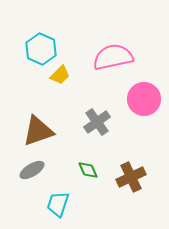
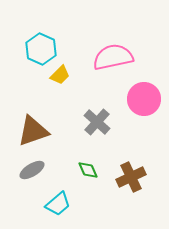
gray cross: rotated 12 degrees counterclockwise
brown triangle: moved 5 px left
cyan trapezoid: rotated 148 degrees counterclockwise
